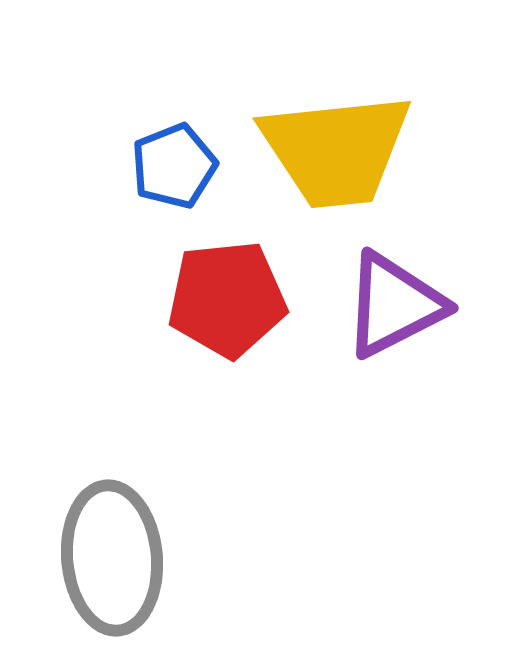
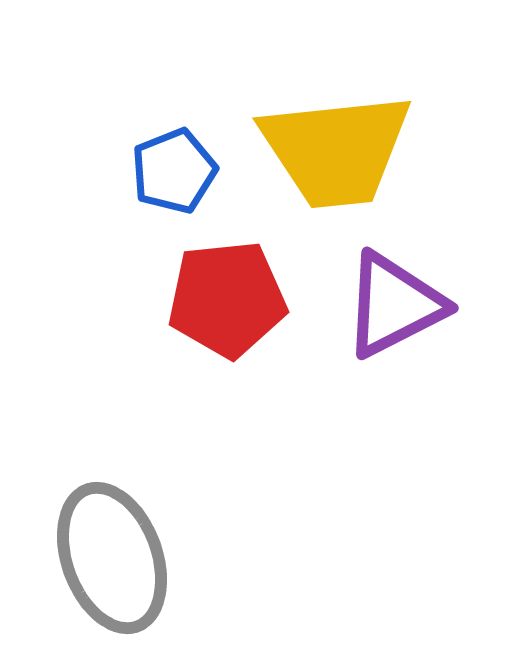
blue pentagon: moved 5 px down
gray ellipse: rotated 15 degrees counterclockwise
